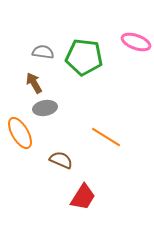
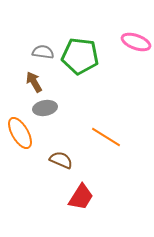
green pentagon: moved 4 px left, 1 px up
brown arrow: moved 1 px up
red trapezoid: moved 2 px left
